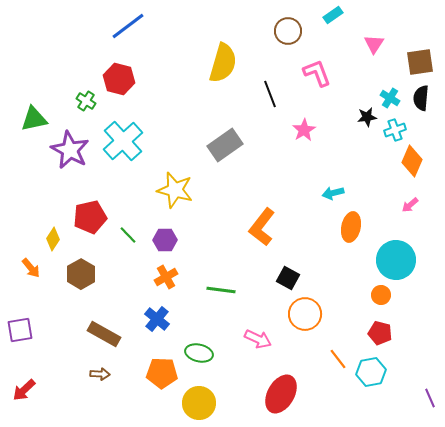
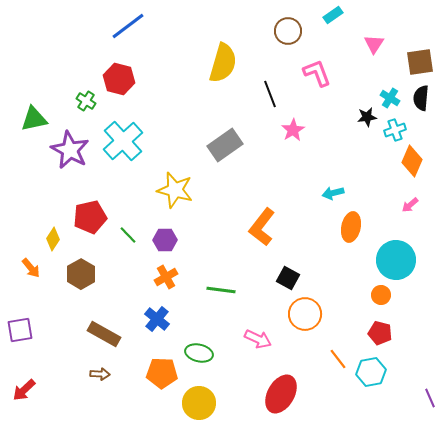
pink star at (304, 130): moved 11 px left
